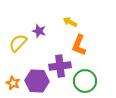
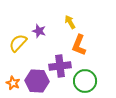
yellow arrow: rotated 32 degrees clockwise
